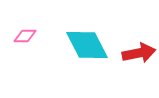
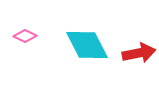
pink diamond: rotated 25 degrees clockwise
